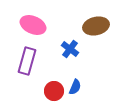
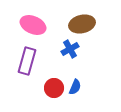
brown ellipse: moved 14 px left, 2 px up
blue cross: rotated 24 degrees clockwise
red circle: moved 3 px up
